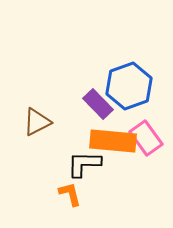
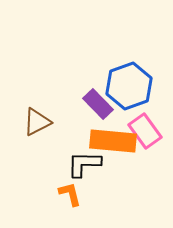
pink rectangle: moved 1 px left, 7 px up
